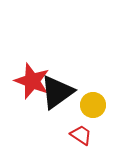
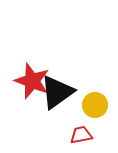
yellow circle: moved 2 px right
red trapezoid: rotated 45 degrees counterclockwise
